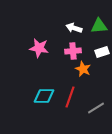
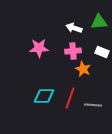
green triangle: moved 4 px up
pink star: rotated 12 degrees counterclockwise
white rectangle: rotated 40 degrees clockwise
red line: moved 1 px down
gray line: moved 3 px left, 3 px up; rotated 36 degrees clockwise
